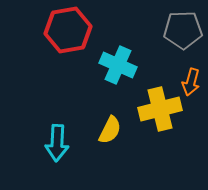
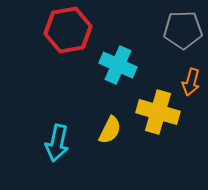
yellow cross: moved 2 px left, 3 px down; rotated 30 degrees clockwise
cyan arrow: rotated 9 degrees clockwise
